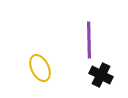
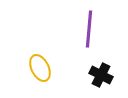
purple line: moved 11 px up; rotated 6 degrees clockwise
